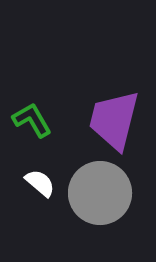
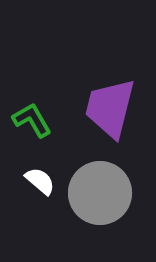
purple trapezoid: moved 4 px left, 12 px up
white semicircle: moved 2 px up
